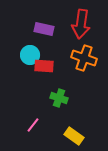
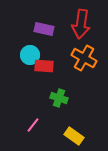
orange cross: rotated 10 degrees clockwise
